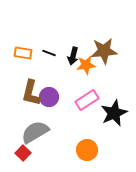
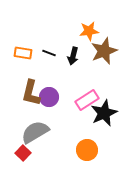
brown star: rotated 16 degrees counterclockwise
orange star: moved 3 px right, 34 px up
black star: moved 10 px left
